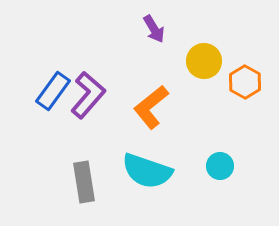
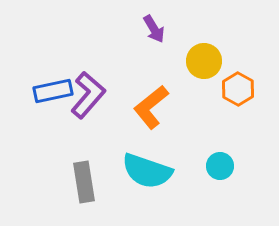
orange hexagon: moved 7 px left, 7 px down
blue rectangle: rotated 42 degrees clockwise
